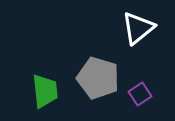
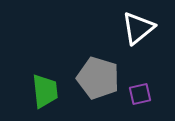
purple square: rotated 20 degrees clockwise
